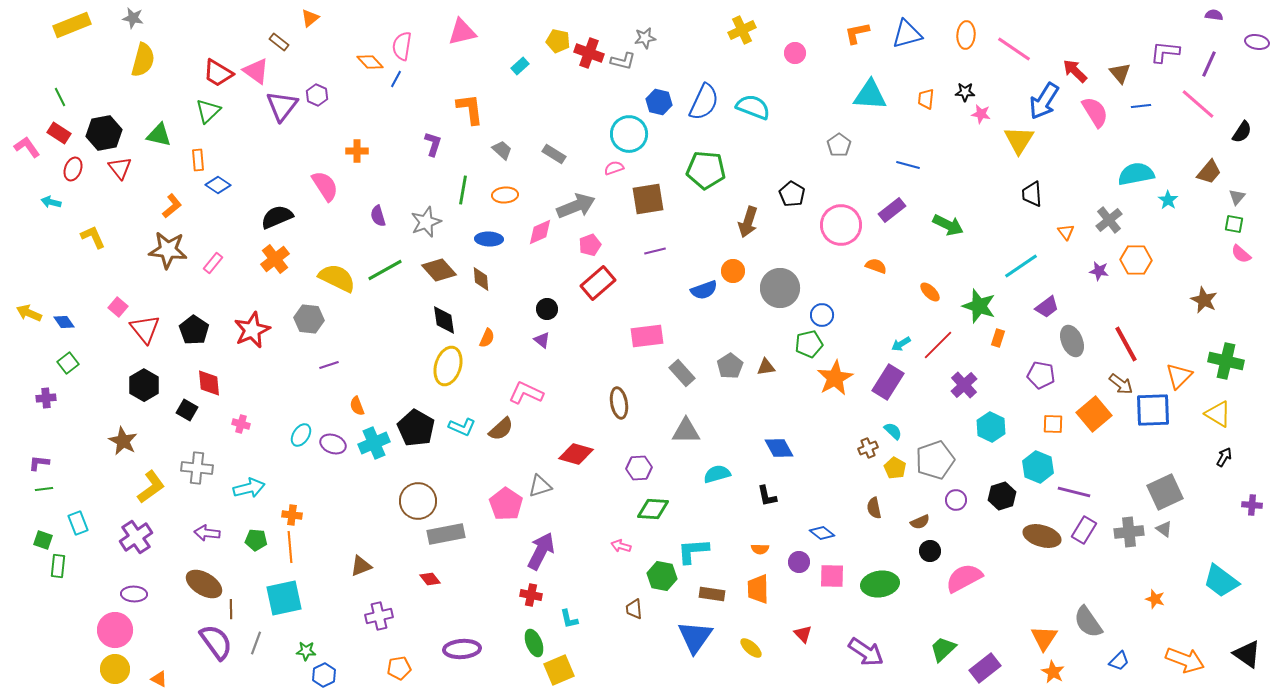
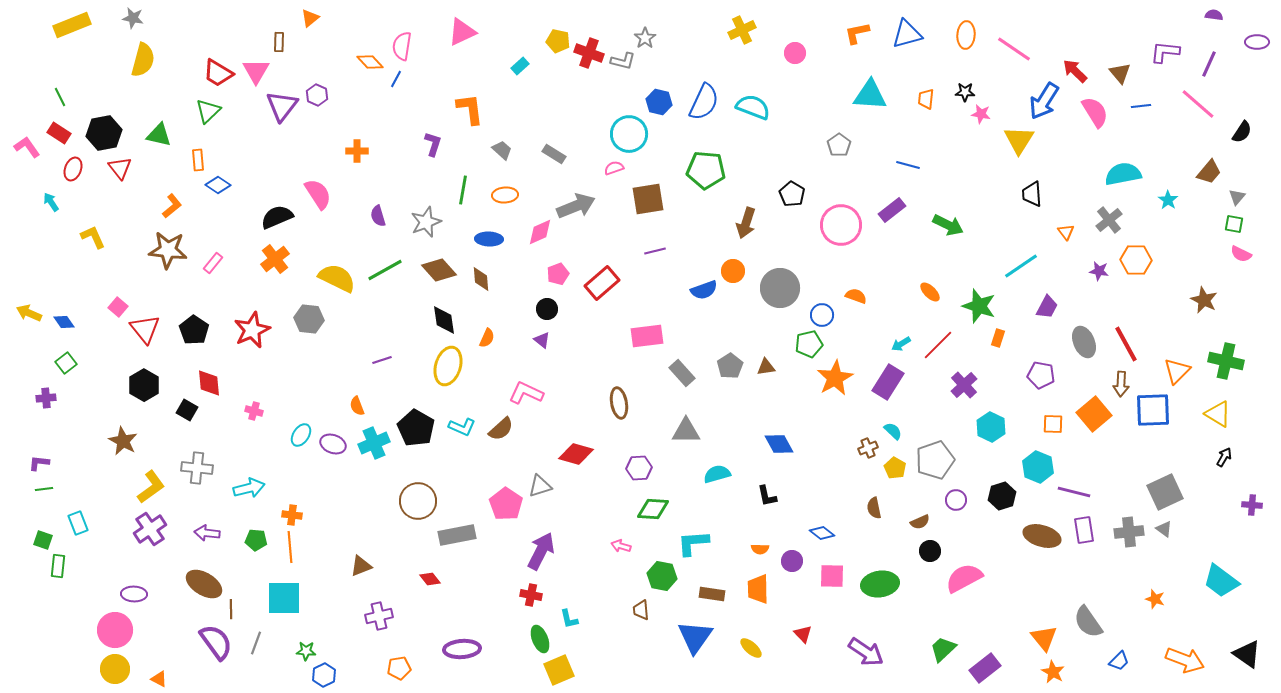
pink triangle at (462, 32): rotated 12 degrees counterclockwise
gray star at (645, 38): rotated 25 degrees counterclockwise
brown rectangle at (279, 42): rotated 54 degrees clockwise
purple ellipse at (1257, 42): rotated 10 degrees counterclockwise
pink triangle at (256, 71): rotated 24 degrees clockwise
cyan semicircle at (1136, 174): moved 13 px left
pink semicircle at (325, 186): moved 7 px left, 8 px down
cyan arrow at (51, 202): rotated 42 degrees clockwise
brown arrow at (748, 222): moved 2 px left, 1 px down
pink pentagon at (590, 245): moved 32 px left, 29 px down
pink semicircle at (1241, 254): rotated 15 degrees counterclockwise
orange semicircle at (876, 266): moved 20 px left, 30 px down
red rectangle at (598, 283): moved 4 px right
purple trapezoid at (1047, 307): rotated 25 degrees counterclockwise
gray ellipse at (1072, 341): moved 12 px right, 1 px down
green square at (68, 363): moved 2 px left
purple line at (329, 365): moved 53 px right, 5 px up
orange triangle at (1179, 376): moved 2 px left, 5 px up
brown arrow at (1121, 384): rotated 55 degrees clockwise
pink cross at (241, 424): moved 13 px right, 13 px up
blue diamond at (779, 448): moved 4 px up
purple rectangle at (1084, 530): rotated 40 degrees counterclockwise
gray rectangle at (446, 534): moved 11 px right, 1 px down
purple cross at (136, 537): moved 14 px right, 8 px up
cyan L-shape at (693, 551): moved 8 px up
purple circle at (799, 562): moved 7 px left, 1 px up
cyan square at (284, 598): rotated 12 degrees clockwise
brown trapezoid at (634, 609): moved 7 px right, 1 px down
orange triangle at (1044, 638): rotated 12 degrees counterclockwise
green ellipse at (534, 643): moved 6 px right, 4 px up
